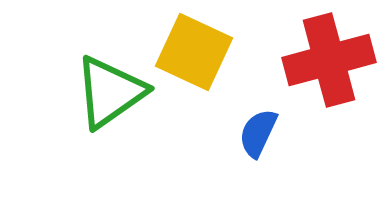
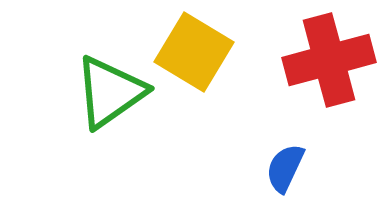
yellow square: rotated 6 degrees clockwise
blue semicircle: moved 27 px right, 35 px down
